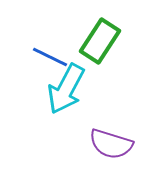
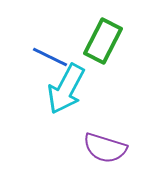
green rectangle: moved 3 px right; rotated 6 degrees counterclockwise
purple semicircle: moved 6 px left, 4 px down
